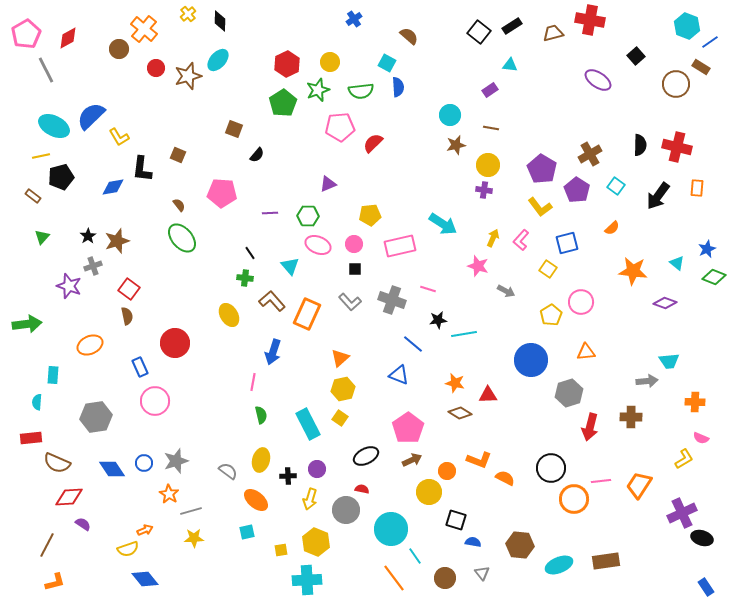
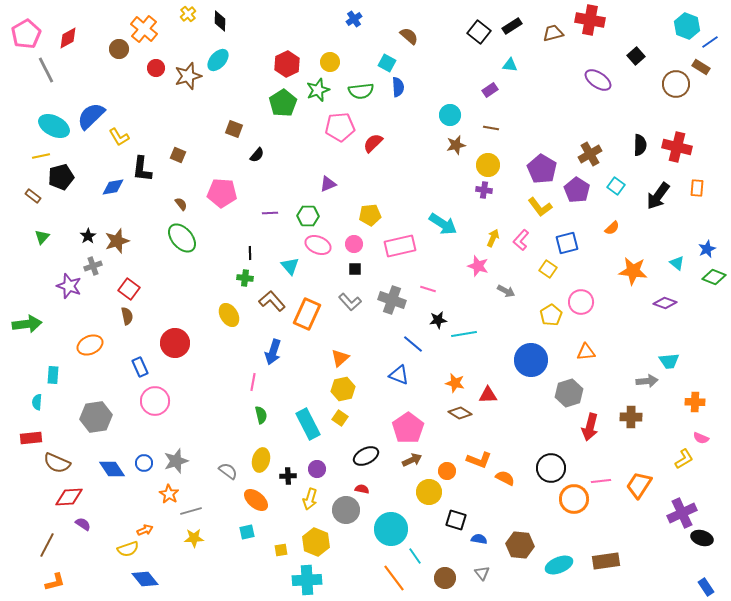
brown semicircle at (179, 205): moved 2 px right, 1 px up
black line at (250, 253): rotated 32 degrees clockwise
blue semicircle at (473, 542): moved 6 px right, 3 px up
